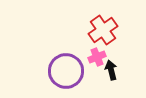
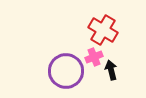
red cross: rotated 24 degrees counterclockwise
pink cross: moved 3 px left
